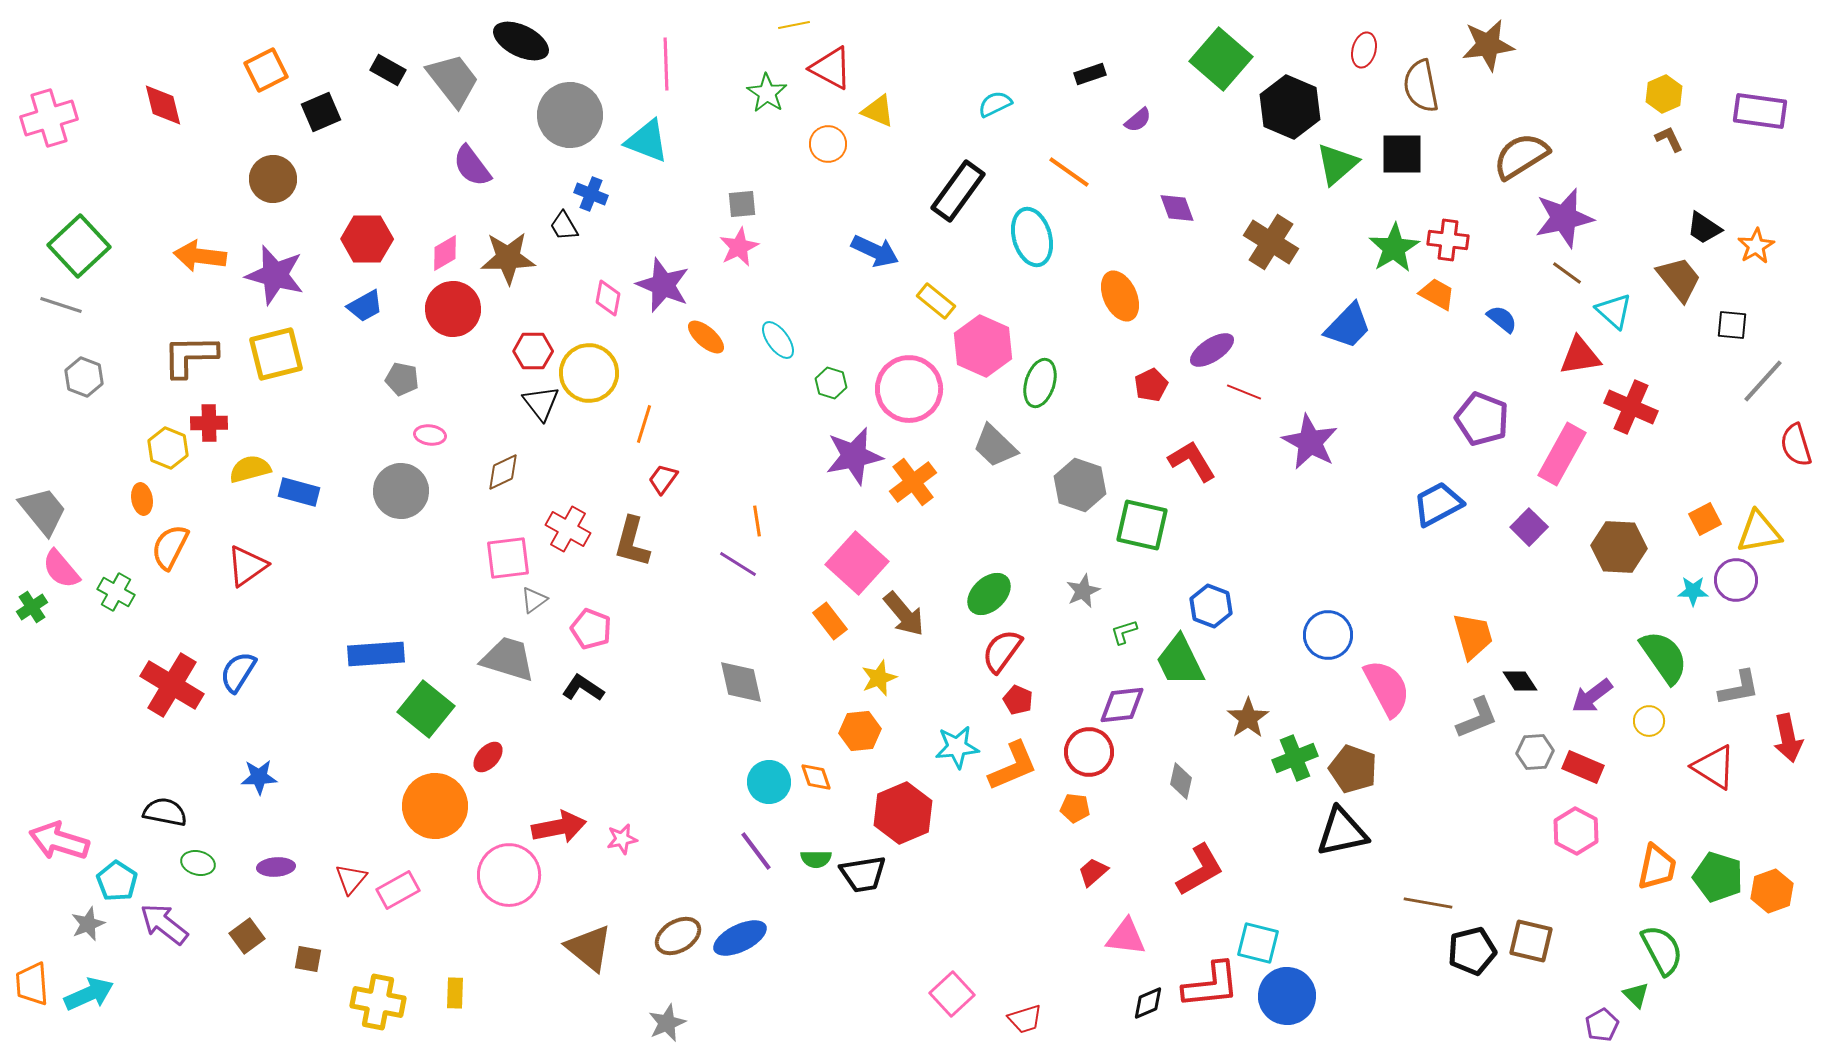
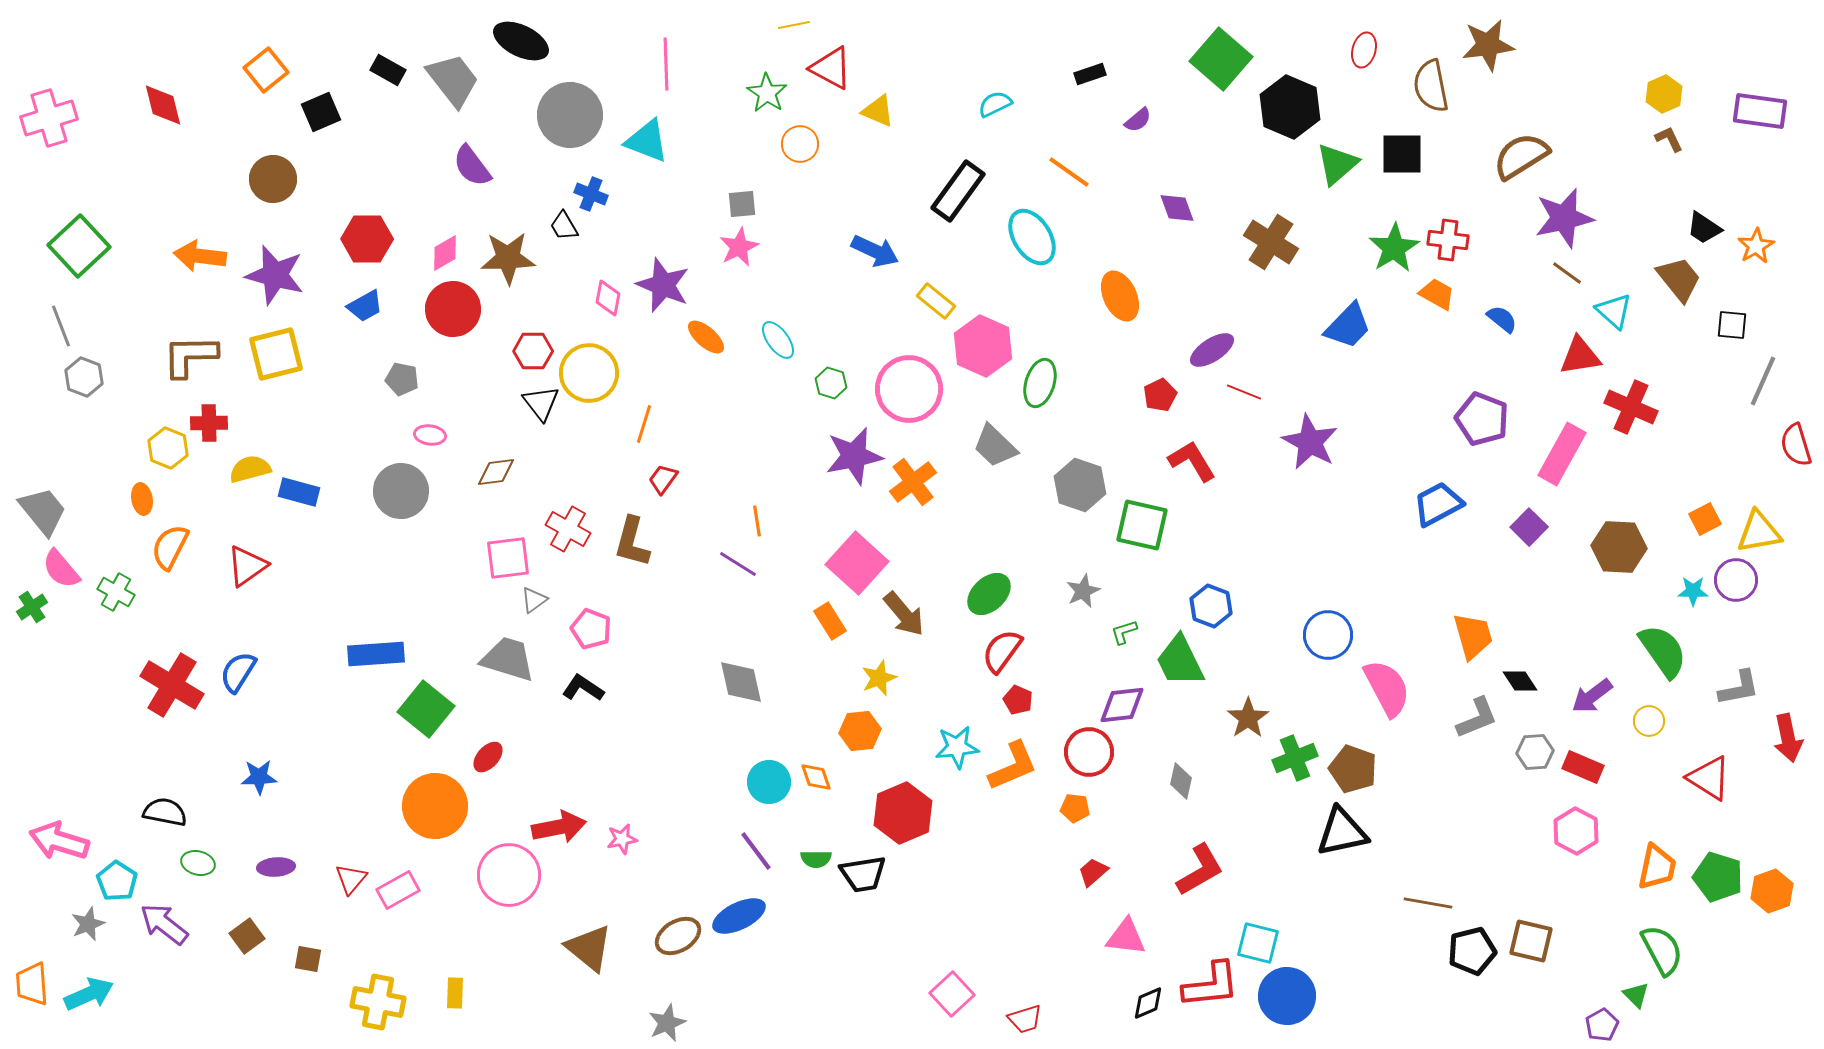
orange square at (266, 70): rotated 12 degrees counterclockwise
brown semicircle at (1421, 86): moved 10 px right
orange circle at (828, 144): moved 28 px left
cyan ellipse at (1032, 237): rotated 16 degrees counterclockwise
gray line at (61, 305): moved 21 px down; rotated 51 degrees clockwise
gray line at (1763, 381): rotated 18 degrees counterclockwise
red pentagon at (1151, 385): moved 9 px right, 10 px down
brown diamond at (503, 472): moved 7 px left; rotated 18 degrees clockwise
orange rectangle at (830, 621): rotated 6 degrees clockwise
green semicircle at (1664, 657): moved 1 px left, 6 px up
red triangle at (1714, 767): moved 5 px left, 11 px down
blue ellipse at (740, 938): moved 1 px left, 22 px up
